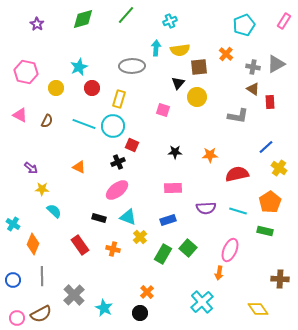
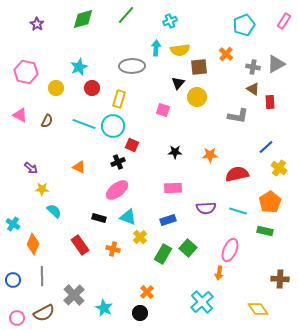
brown semicircle at (41, 314): moved 3 px right, 1 px up
